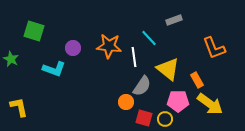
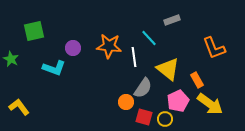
gray rectangle: moved 2 px left
green square: rotated 30 degrees counterclockwise
cyan L-shape: moved 1 px up
gray semicircle: moved 1 px right, 2 px down
pink pentagon: rotated 25 degrees counterclockwise
yellow L-shape: rotated 25 degrees counterclockwise
red square: moved 1 px up
